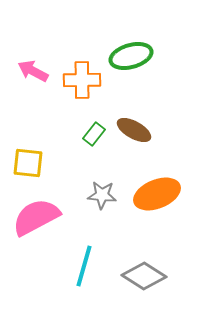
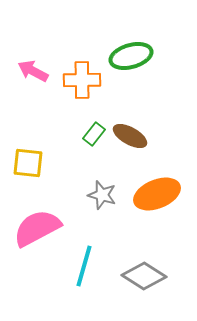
brown ellipse: moved 4 px left, 6 px down
gray star: rotated 12 degrees clockwise
pink semicircle: moved 1 px right, 11 px down
